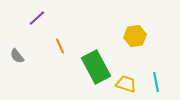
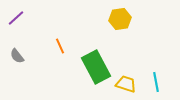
purple line: moved 21 px left
yellow hexagon: moved 15 px left, 17 px up
